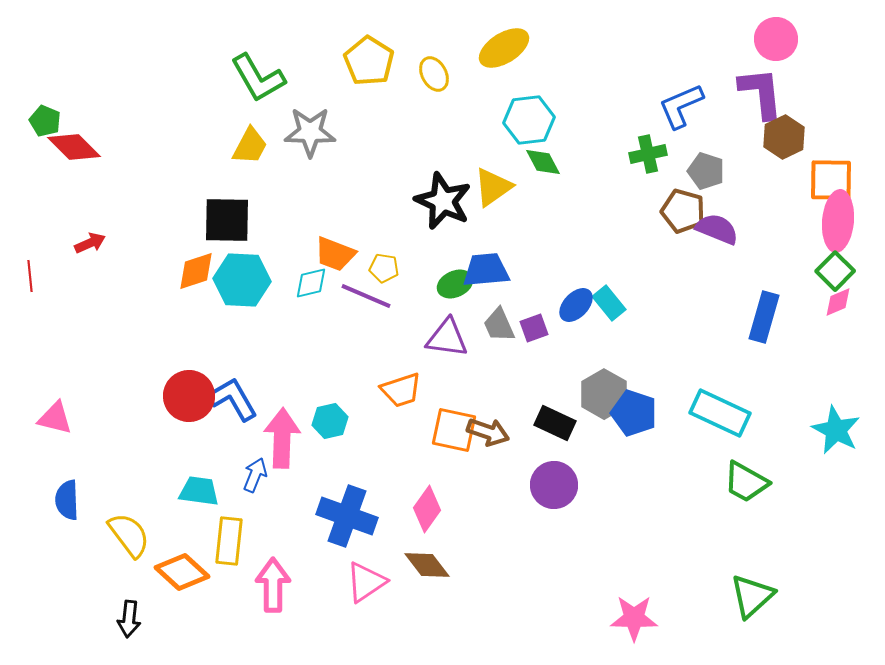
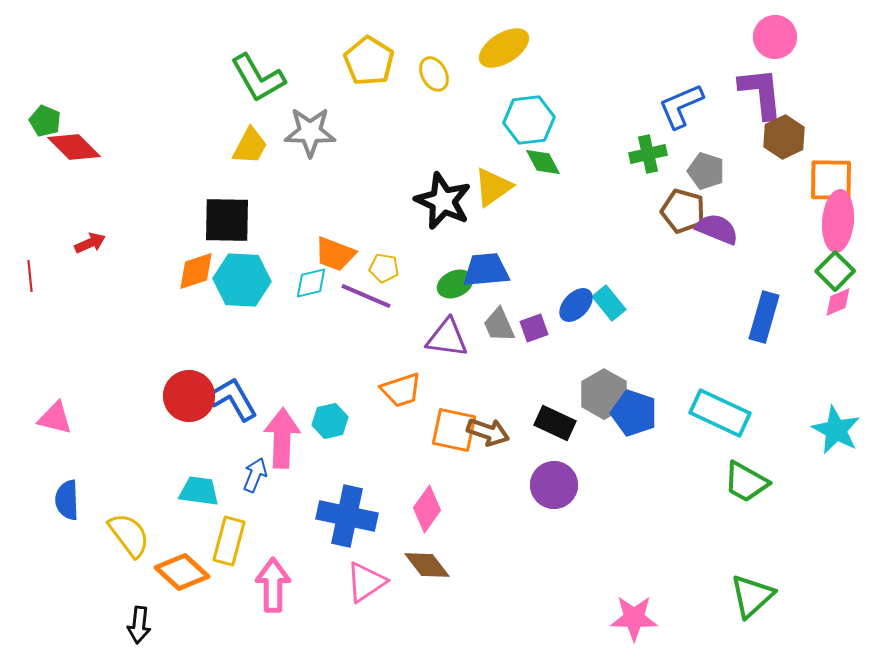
pink circle at (776, 39): moved 1 px left, 2 px up
blue cross at (347, 516): rotated 8 degrees counterclockwise
yellow rectangle at (229, 541): rotated 9 degrees clockwise
black arrow at (129, 619): moved 10 px right, 6 px down
